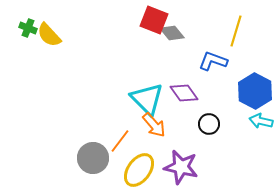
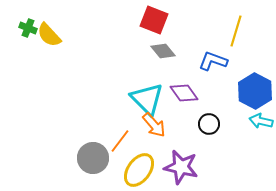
gray diamond: moved 9 px left, 18 px down
